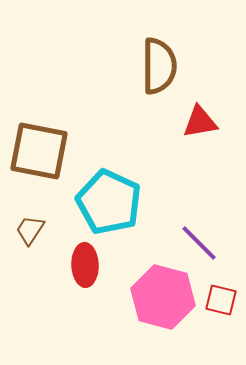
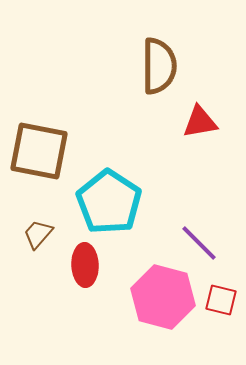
cyan pentagon: rotated 8 degrees clockwise
brown trapezoid: moved 8 px right, 4 px down; rotated 8 degrees clockwise
